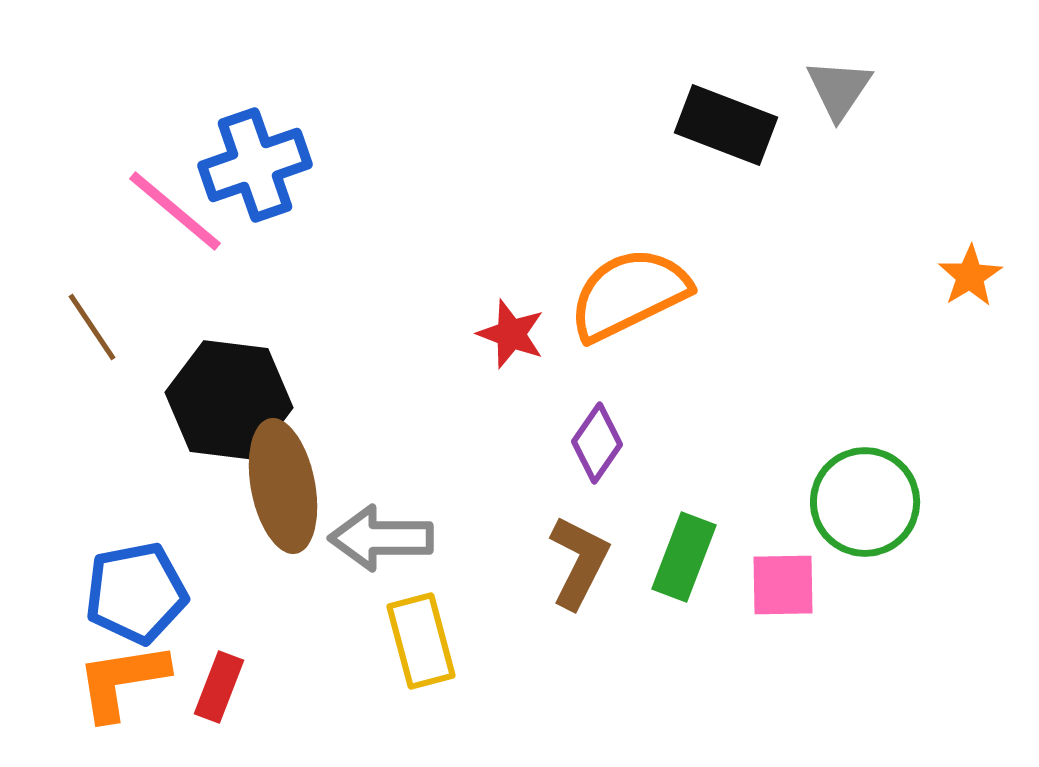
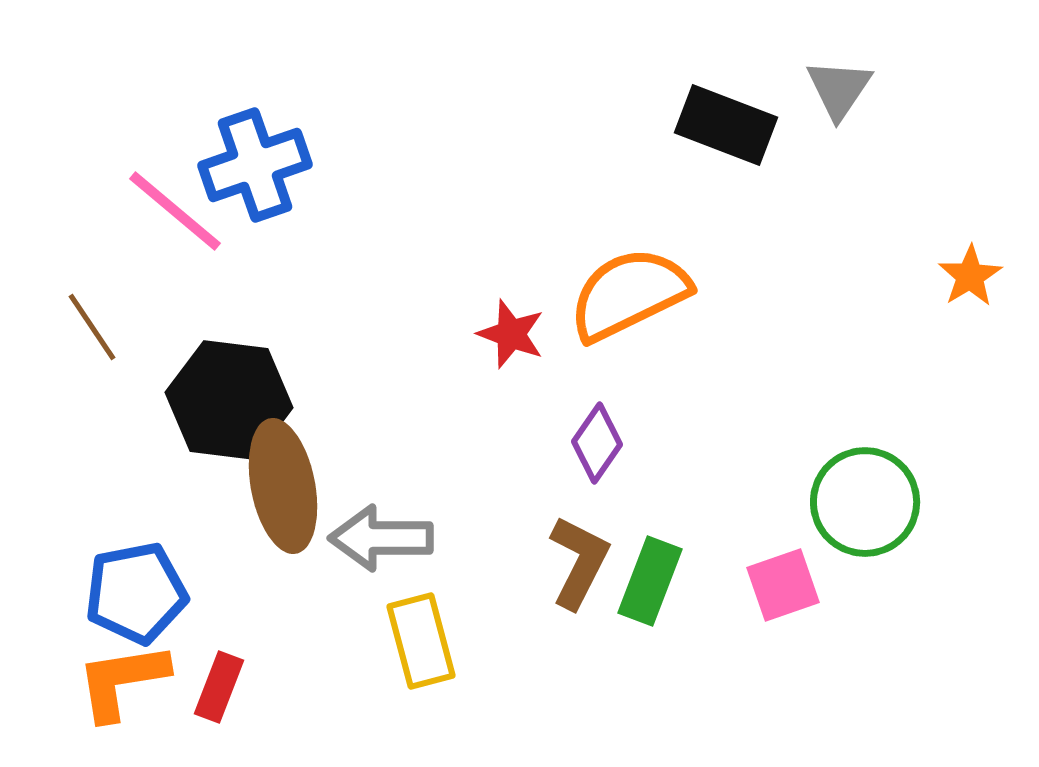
green rectangle: moved 34 px left, 24 px down
pink square: rotated 18 degrees counterclockwise
